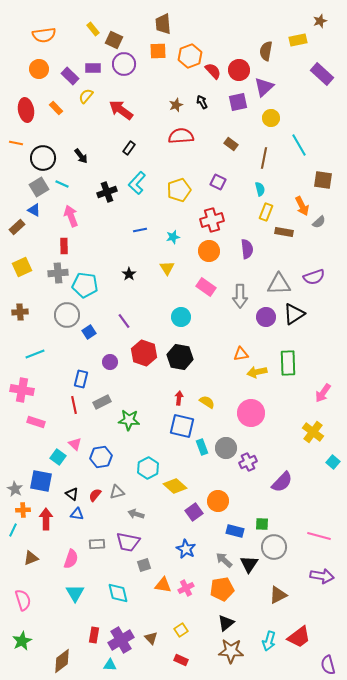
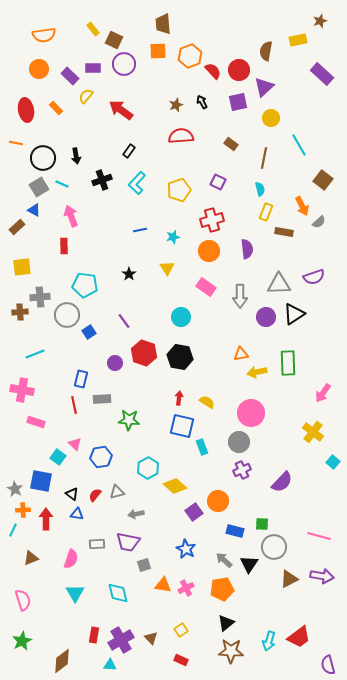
black rectangle at (129, 148): moved 3 px down
black arrow at (81, 156): moved 5 px left; rotated 28 degrees clockwise
brown square at (323, 180): rotated 30 degrees clockwise
black cross at (107, 192): moved 5 px left, 12 px up
yellow square at (22, 267): rotated 18 degrees clockwise
gray cross at (58, 273): moved 18 px left, 24 px down
purple circle at (110, 362): moved 5 px right, 1 px down
gray rectangle at (102, 402): moved 3 px up; rotated 24 degrees clockwise
gray circle at (226, 448): moved 13 px right, 6 px up
purple cross at (248, 462): moved 6 px left, 8 px down
gray arrow at (136, 514): rotated 28 degrees counterclockwise
brown triangle at (278, 595): moved 11 px right, 16 px up
